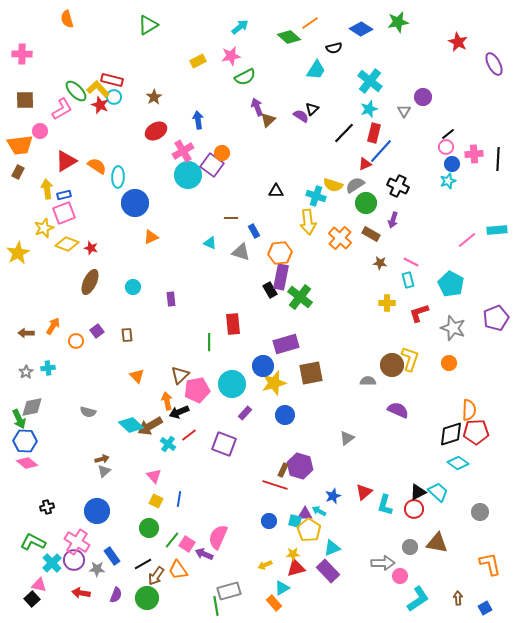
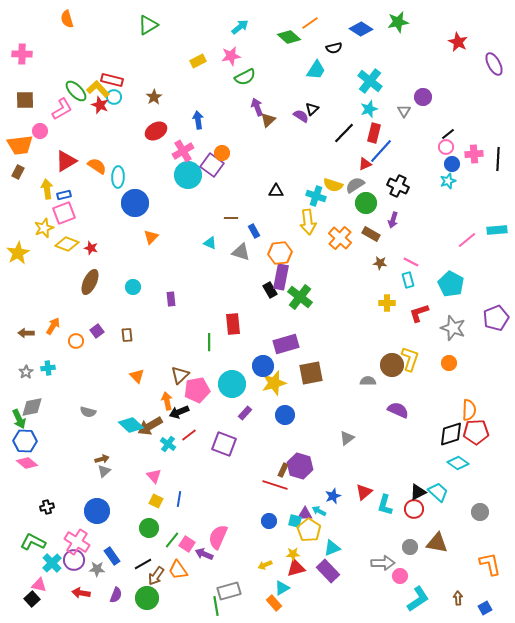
orange triangle at (151, 237): rotated 21 degrees counterclockwise
